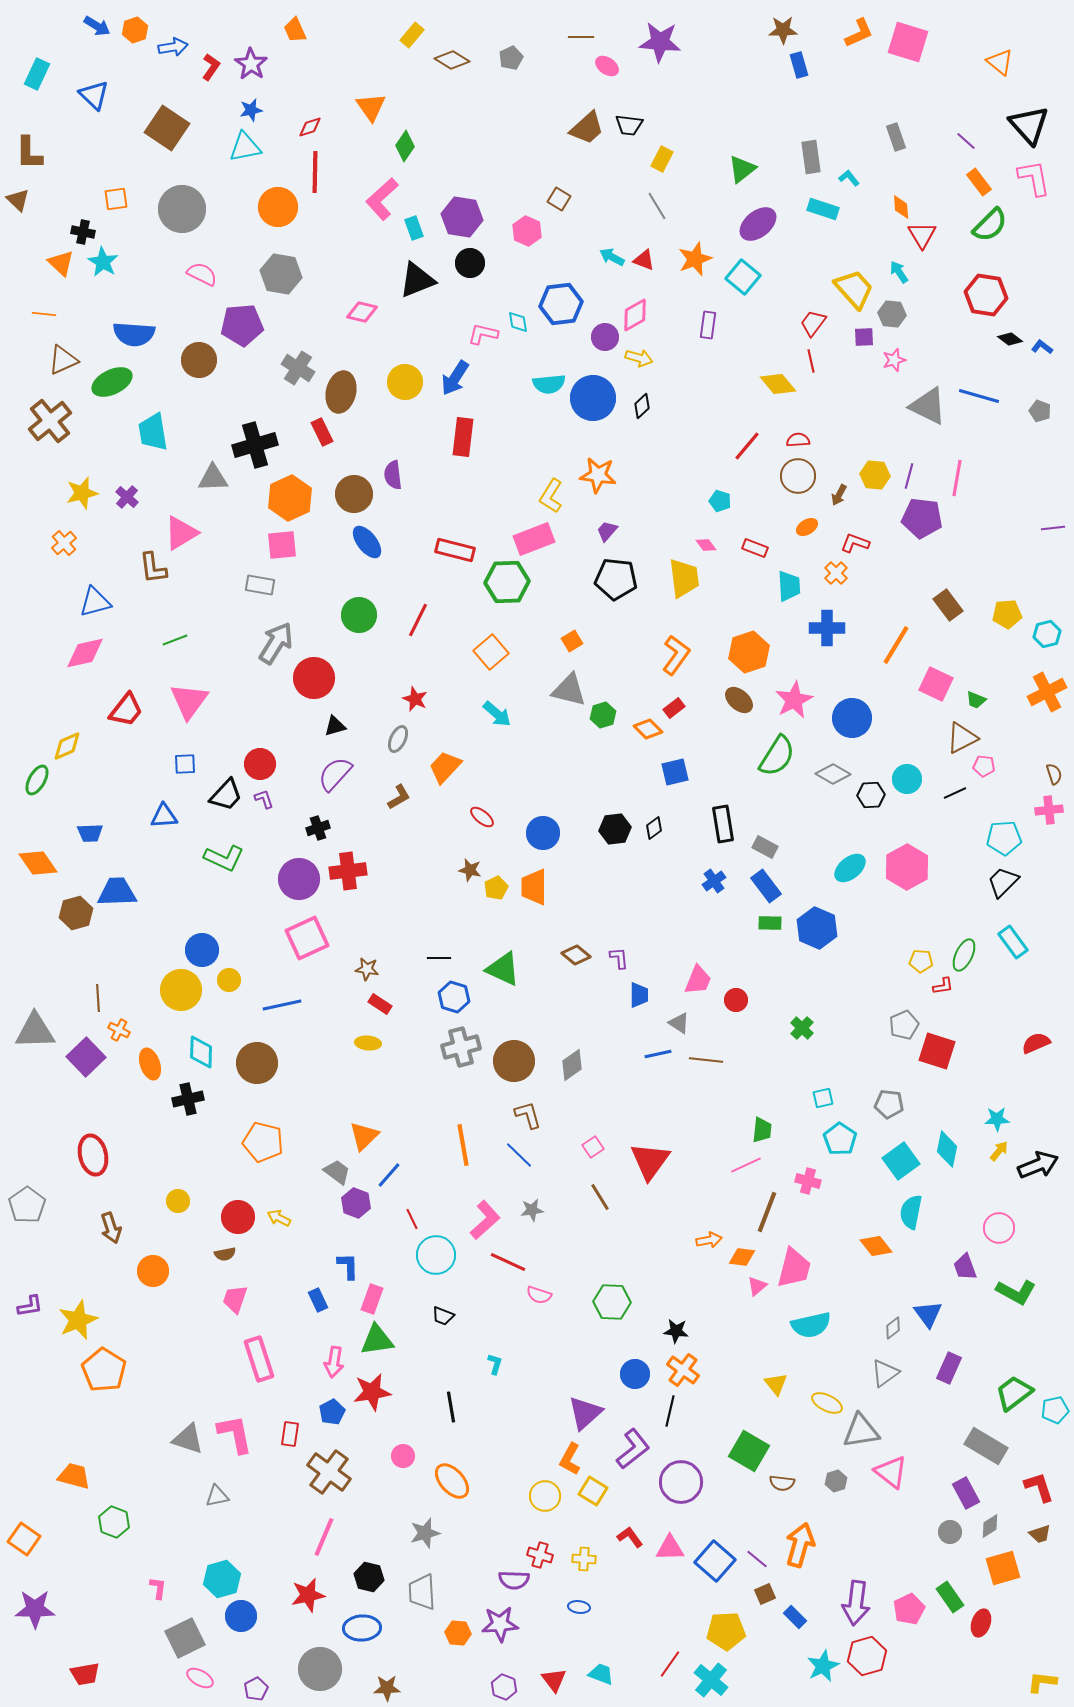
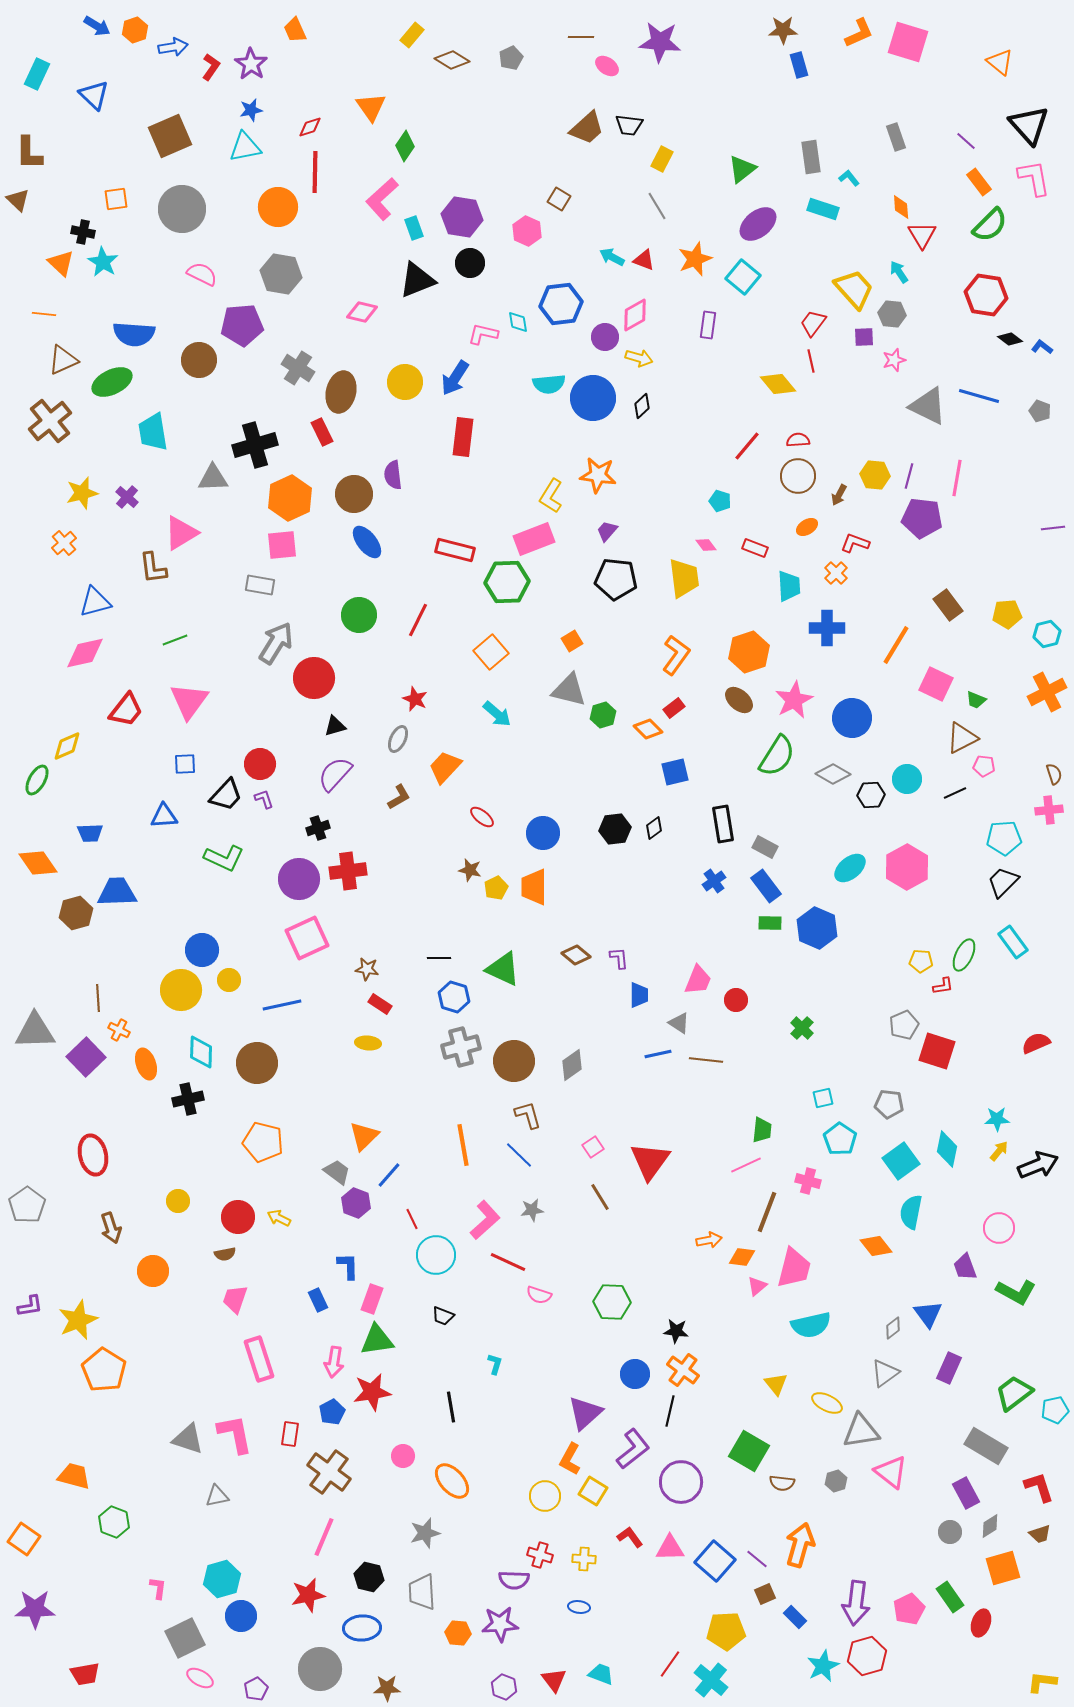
brown square at (167, 128): moved 3 px right, 8 px down; rotated 33 degrees clockwise
orange ellipse at (150, 1064): moved 4 px left
